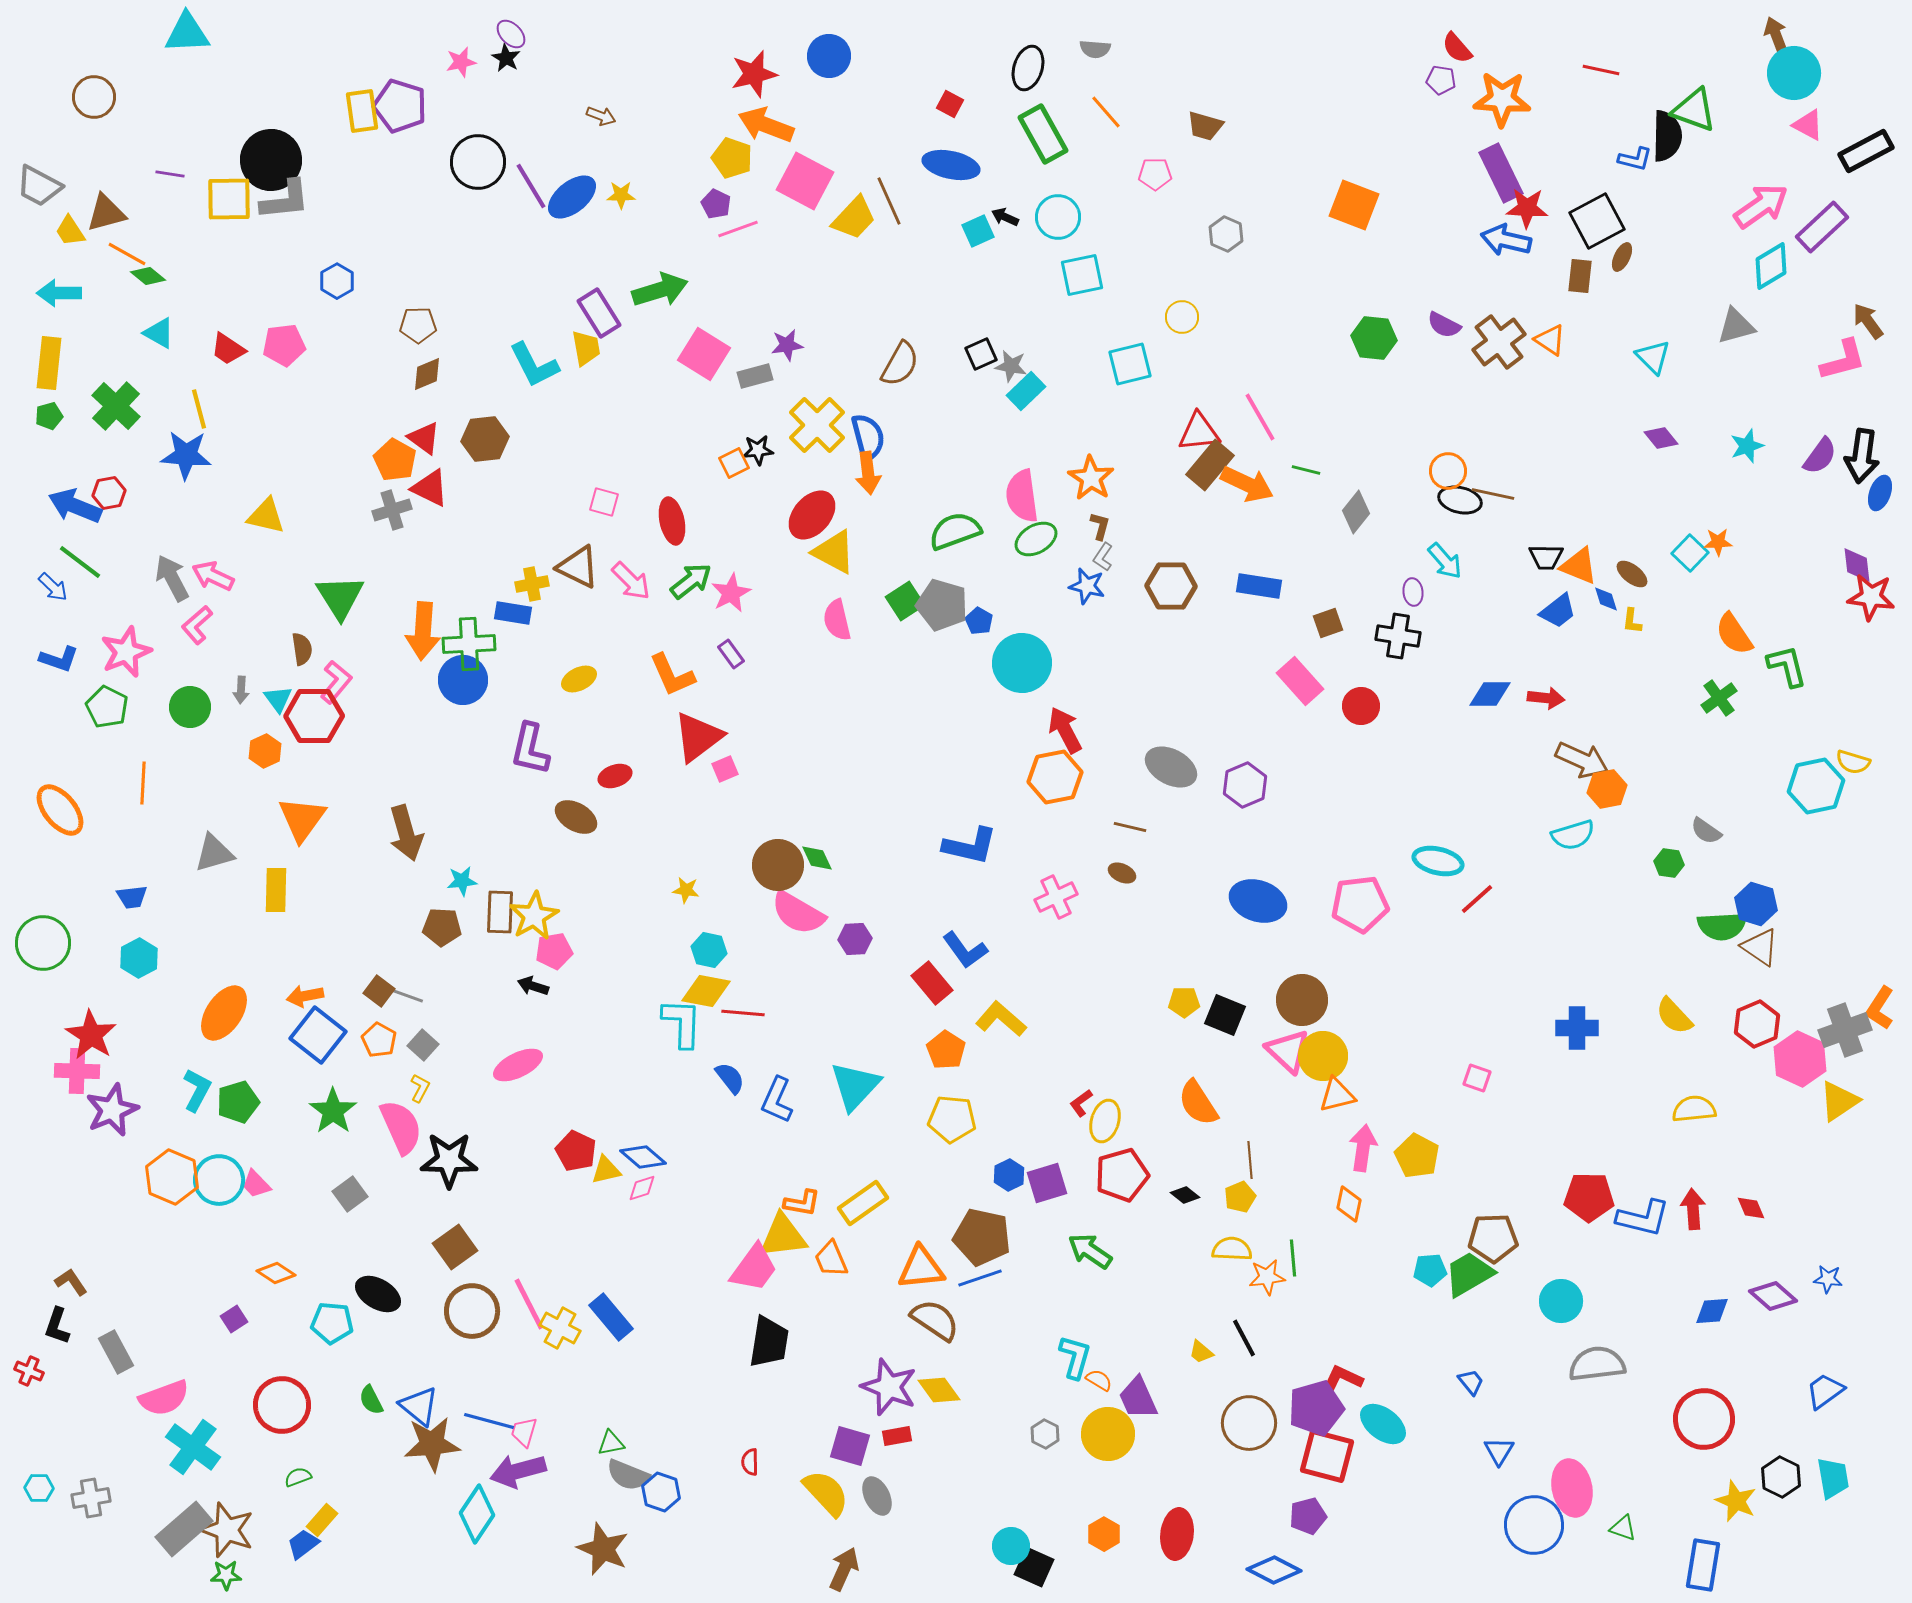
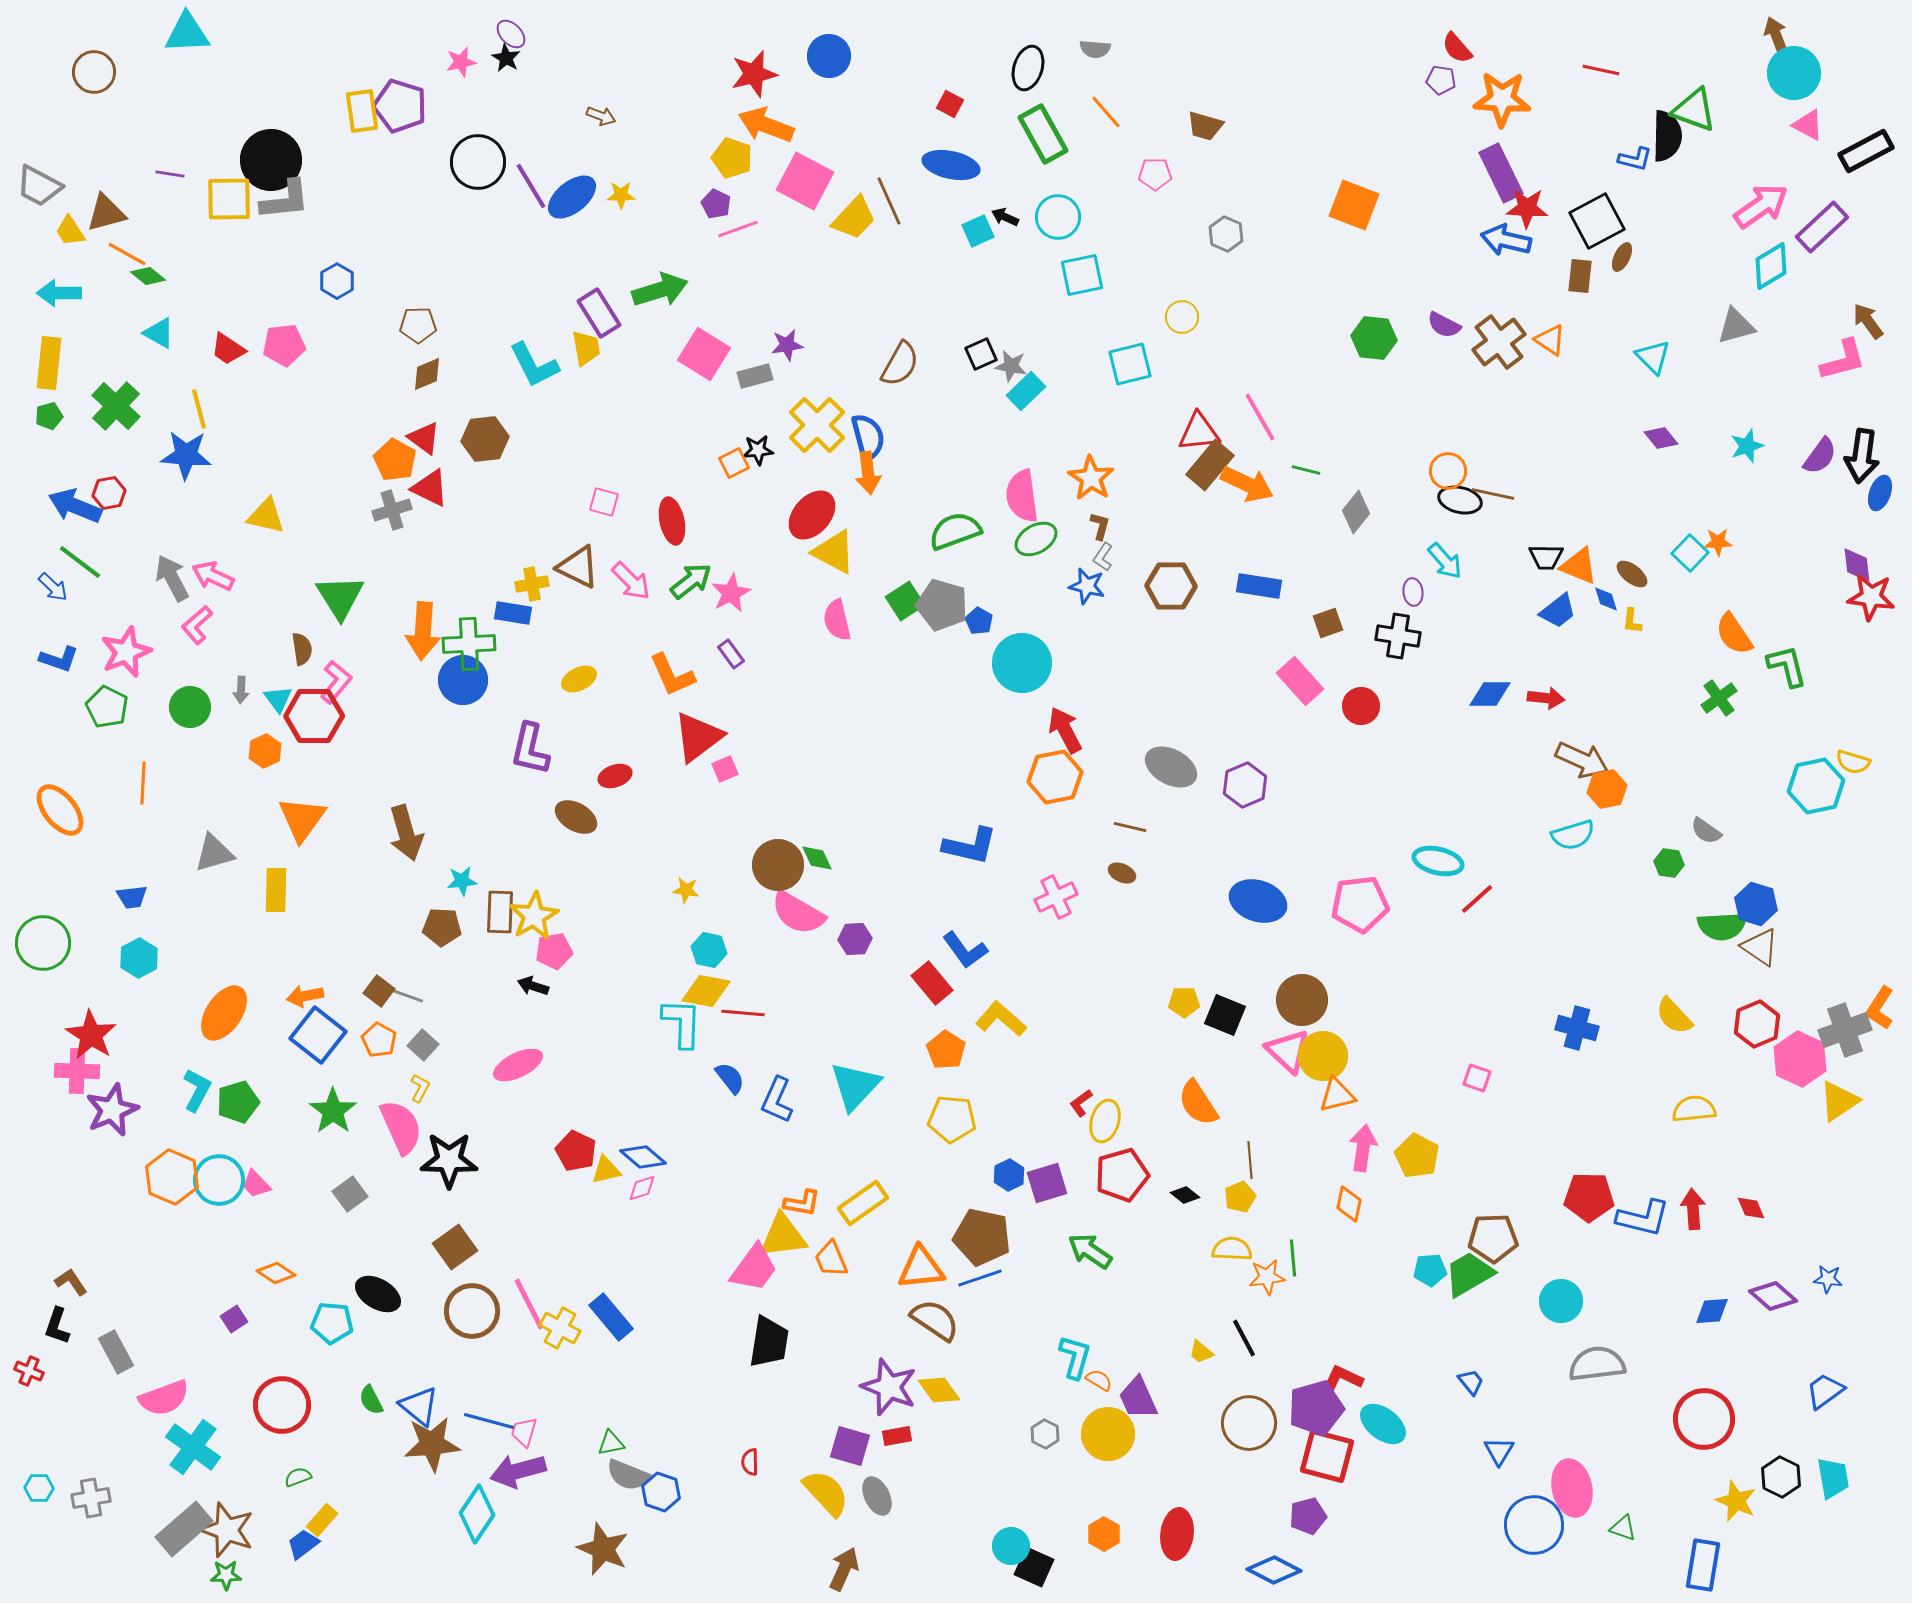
brown circle at (94, 97): moved 25 px up
blue cross at (1577, 1028): rotated 15 degrees clockwise
